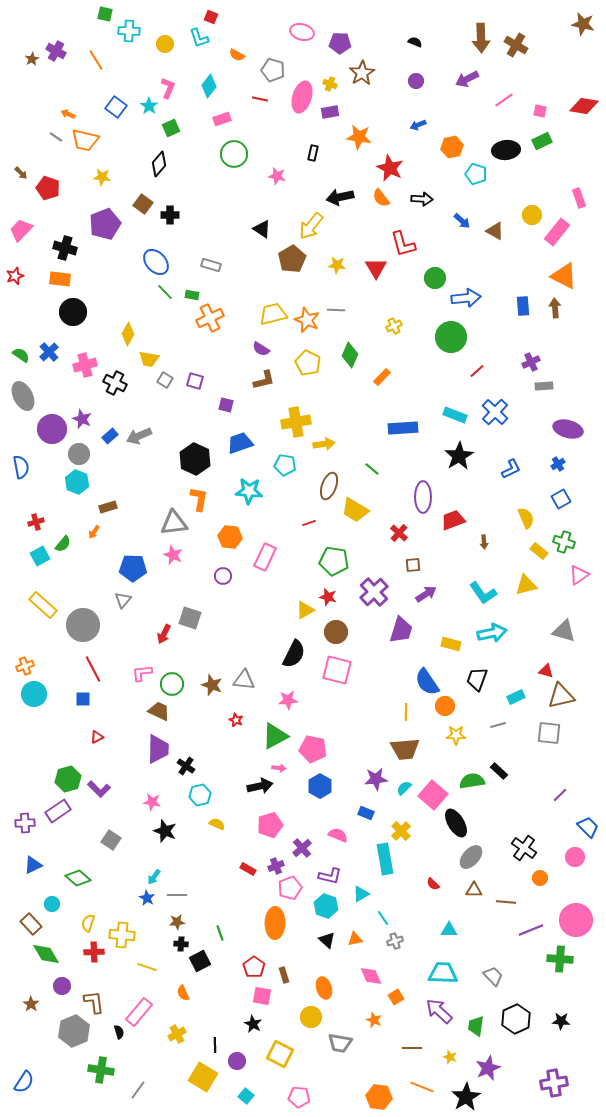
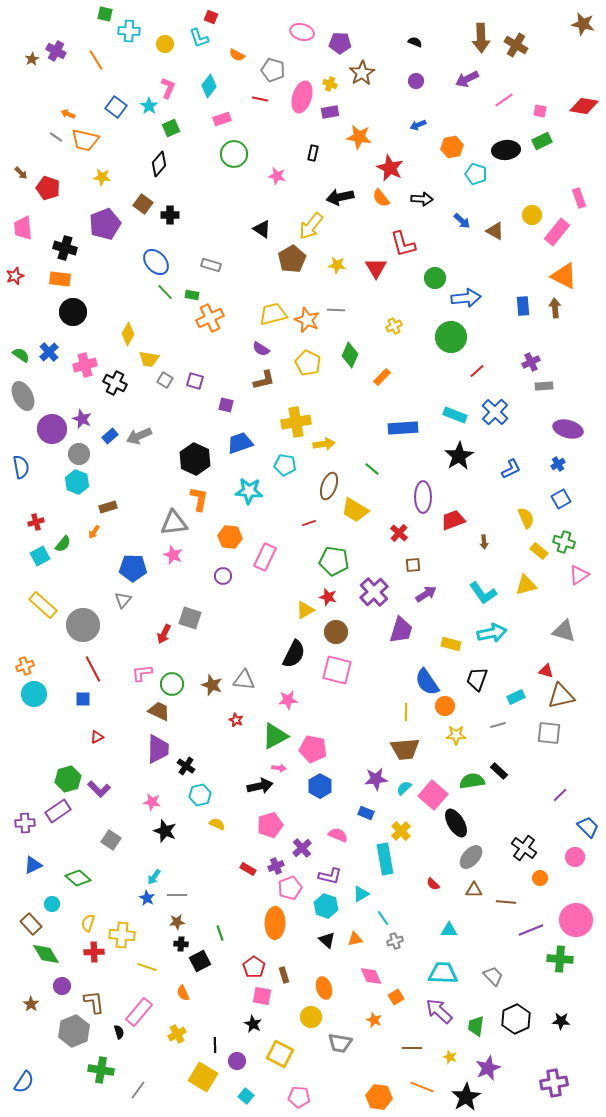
pink trapezoid at (21, 230): moved 2 px right, 2 px up; rotated 50 degrees counterclockwise
